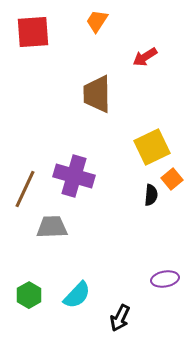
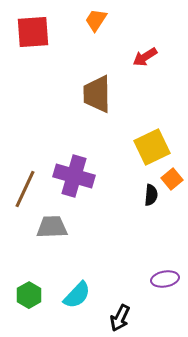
orange trapezoid: moved 1 px left, 1 px up
